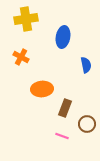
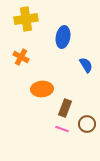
blue semicircle: rotated 21 degrees counterclockwise
pink line: moved 7 px up
